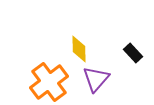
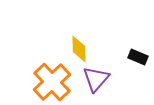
black rectangle: moved 5 px right, 4 px down; rotated 24 degrees counterclockwise
orange cross: moved 3 px right; rotated 6 degrees counterclockwise
